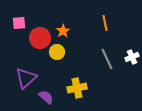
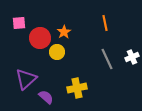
orange star: moved 1 px right, 1 px down
purple triangle: moved 1 px down
